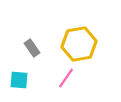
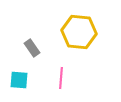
yellow hexagon: moved 12 px up; rotated 16 degrees clockwise
pink line: moved 5 px left; rotated 30 degrees counterclockwise
